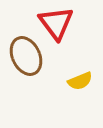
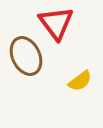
yellow semicircle: rotated 15 degrees counterclockwise
